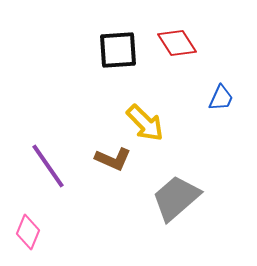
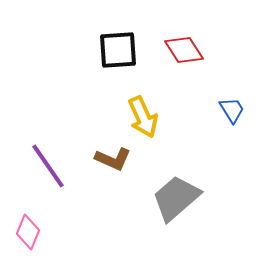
red diamond: moved 7 px right, 7 px down
blue trapezoid: moved 11 px right, 12 px down; rotated 56 degrees counterclockwise
yellow arrow: moved 2 px left, 6 px up; rotated 21 degrees clockwise
